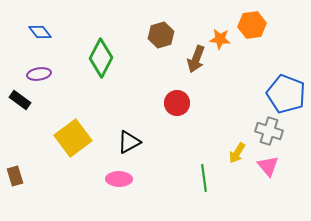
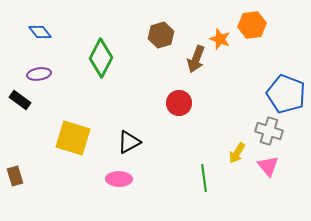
orange star: rotated 15 degrees clockwise
red circle: moved 2 px right
yellow square: rotated 36 degrees counterclockwise
